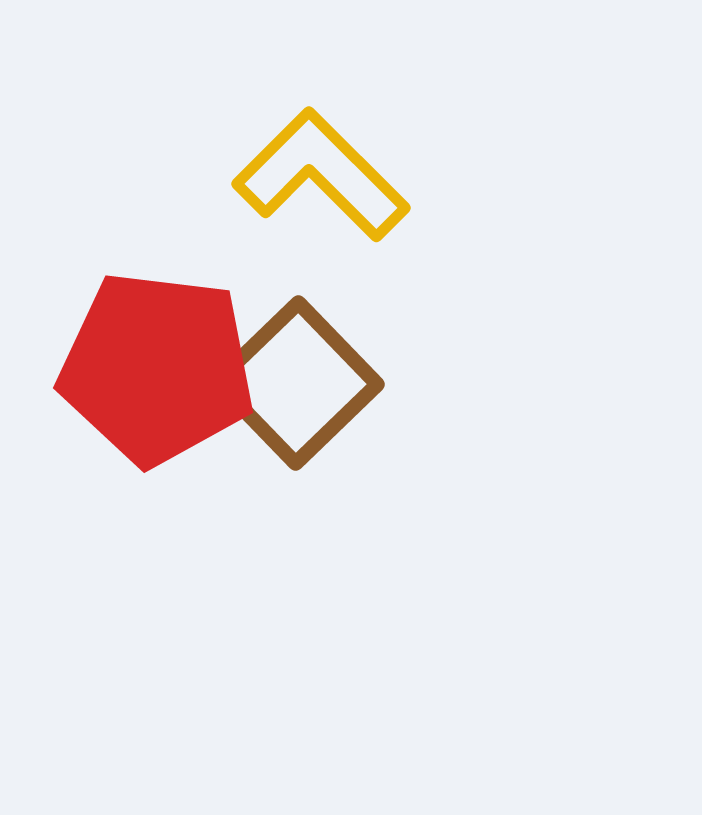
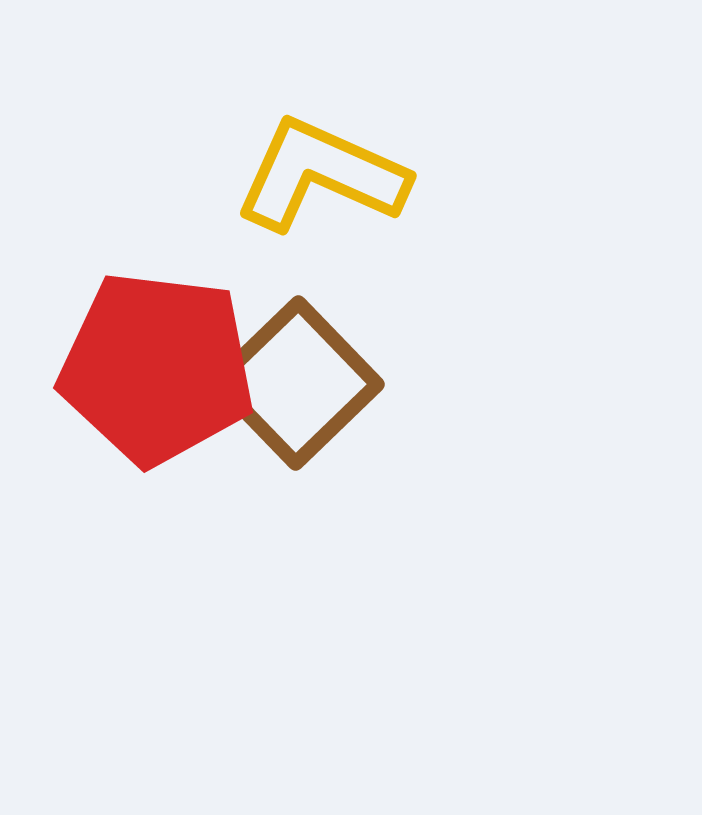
yellow L-shape: rotated 21 degrees counterclockwise
